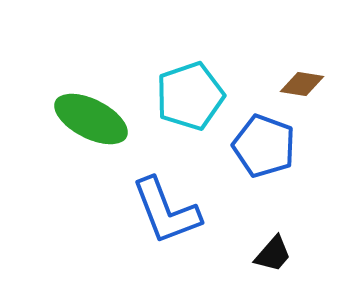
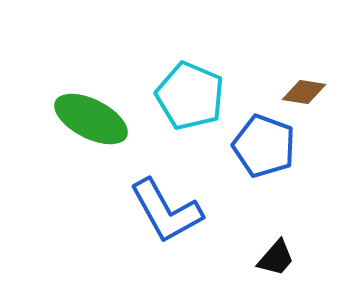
brown diamond: moved 2 px right, 8 px down
cyan pentagon: rotated 30 degrees counterclockwise
blue L-shape: rotated 8 degrees counterclockwise
black trapezoid: moved 3 px right, 4 px down
